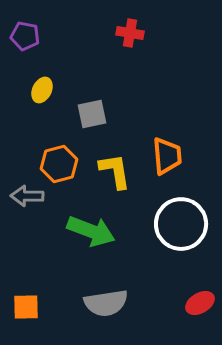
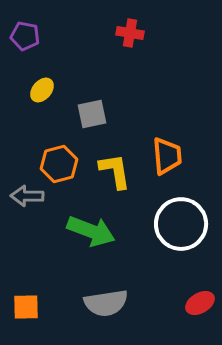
yellow ellipse: rotated 15 degrees clockwise
